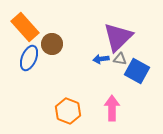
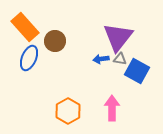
purple triangle: rotated 8 degrees counterclockwise
brown circle: moved 3 px right, 3 px up
orange hexagon: rotated 10 degrees clockwise
